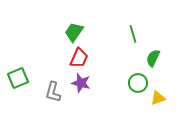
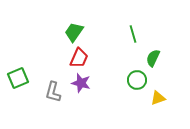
green circle: moved 1 px left, 3 px up
